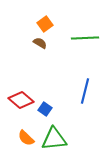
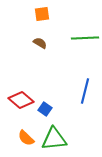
orange square: moved 3 px left, 10 px up; rotated 28 degrees clockwise
